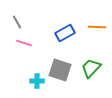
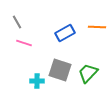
green trapezoid: moved 3 px left, 5 px down
